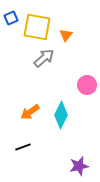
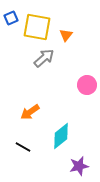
cyan diamond: moved 21 px down; rotated 24 degrees clockwise
black line: rotated 49 degrees clockwise
